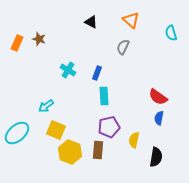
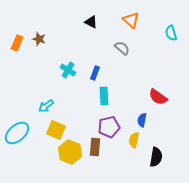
gray semicircle: moved 1 px left, 1 px down; rotated 105 degrees clockwise
blue rectangle: moved 2 px left
blue semicircle: moved 17 px left, 2 px down
brown rectangle: moved 3 px left, 3 px up
